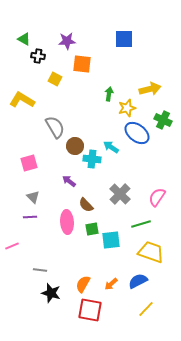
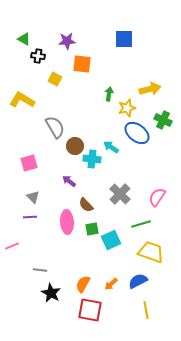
cyan square: rotated 18 degrees counterclockwise
black star: rotated 12 degrees clockwise
yellow line: moved 1 px down; rotated 54 degrees counterclockwise
